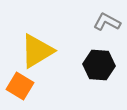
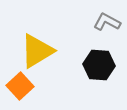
orange square: rotated 16 degrees clockwise
